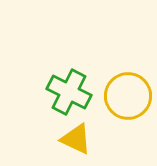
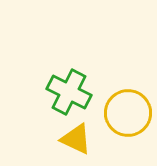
yellow circle: moved 17 px down
